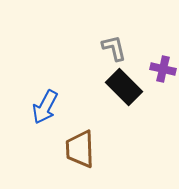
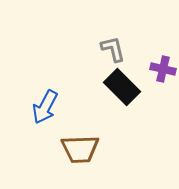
gray L-shape: moved 1 px left, 1 px down
black rectangle: moved 2 px left
brown trapezoid: rotated 90 degrees counterclockwise
